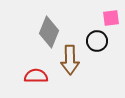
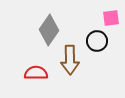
gray diamond: moved 2 px up; rotated 12 degrees clockwise
red semicircle: moved 3 px up
